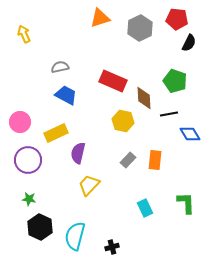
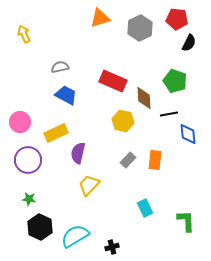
blue diamond: moved 2 px left; rotated 25 degrees clockwise
green L-shape: moved 18 px down
cyan semicircle: rotated 44 degrees clockwise
